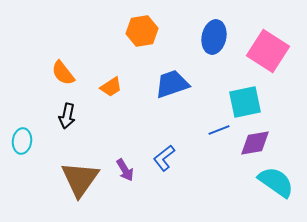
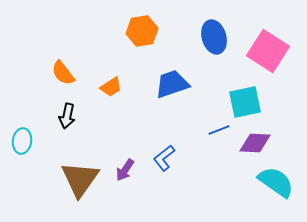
blue ellipse: rotated 28 degrees counterclockwise
purple diamond: rotated 12 degrees clockwise
purple arrow: rotated 65 degrees clockwise
